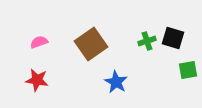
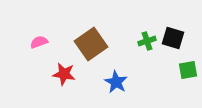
red star: moved 27 px right, 6 px up
